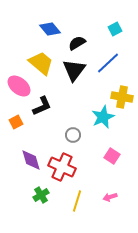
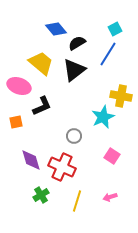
blue diamond: moved 6 px right
blue line: moved 9 px up; rotated 15 degrees counterclockwise
black triangle: rotated 15 degrees clockwise
pink ellipse: rotated 20 degrees counterclockwise
yellow cross: moved 1 px left, 1 px up
orange square: rotated 16 degrees clockwise
gray circle: moved 1 px right, 1 px down
